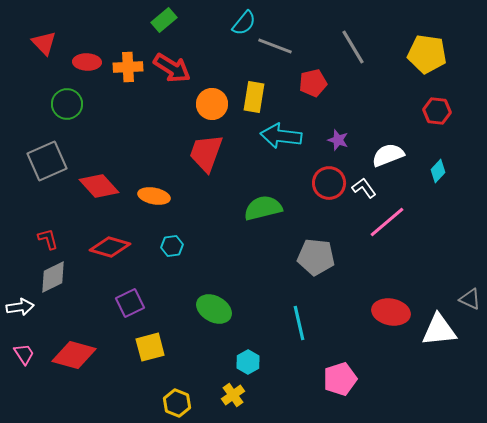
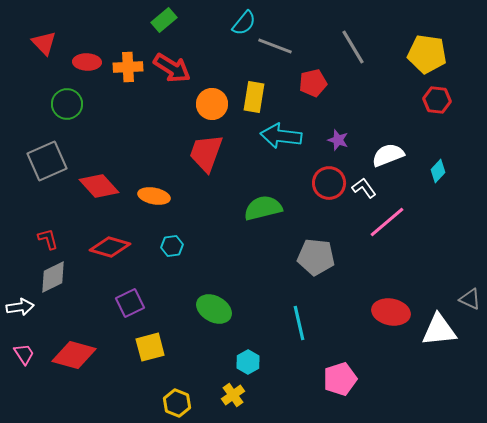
red hexagon at (437, 111): moved 11 px up
